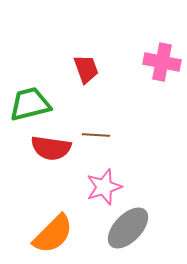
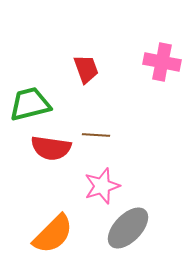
pink star: moved 2 px left, 1 px up
